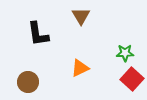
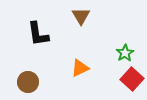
green star: rotated 30 degrees counterclockwise
